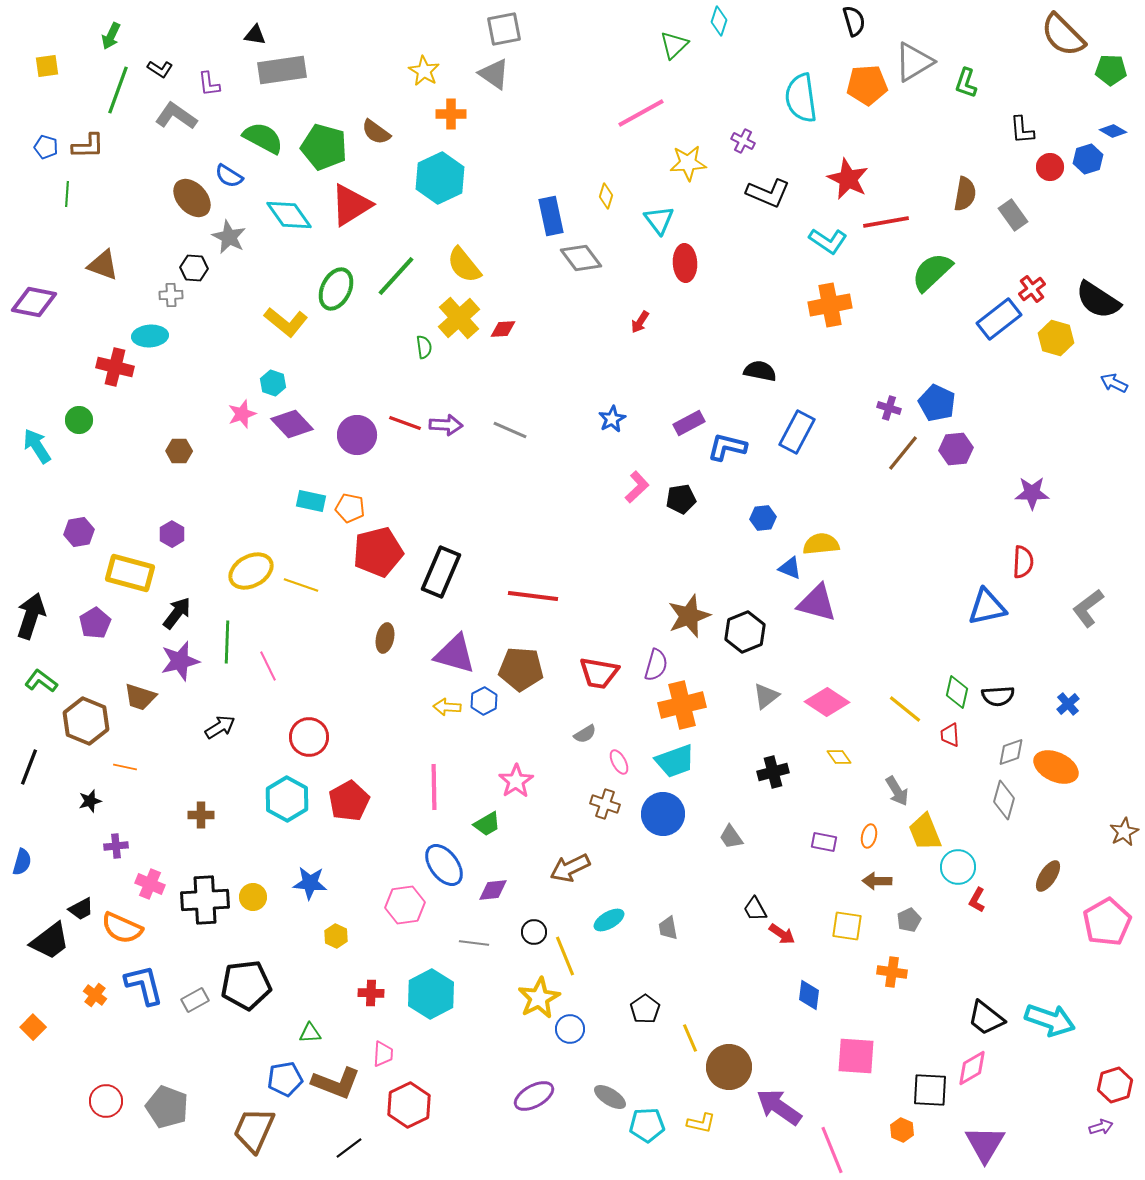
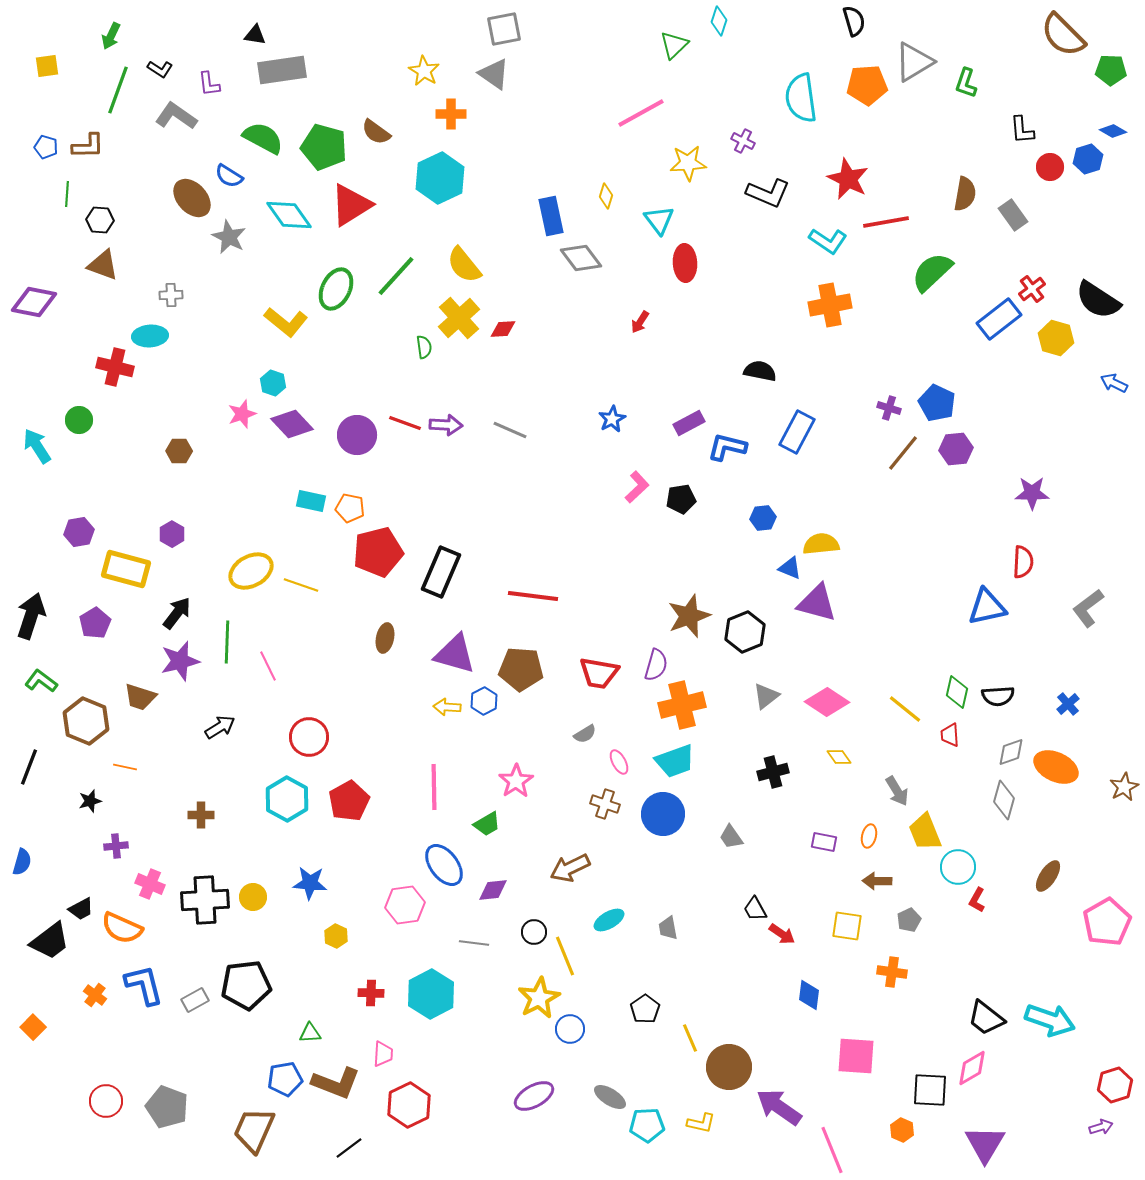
black hexagon at (194, 268): moved 94 px left, 48 px up
yellow rectangle at (130, 573): moved 4 px left, 4 px up
brown star at (1124, 832): moved 45 px up
